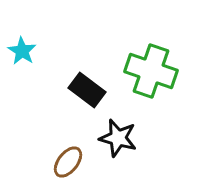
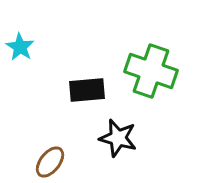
cyan star: moved 2 px left, 4 px up
black rectangle: rotated 42 degrees counterclockwise
brown ellipse: moved 18 px left
